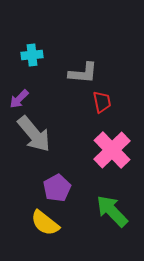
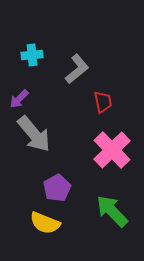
gray L-shape: moved 6 px left, 4 px up; rotated 44 degrees counterclockwise
red trapezoid: moved 1 px right
yellow semicircle: rotated 16 degrees counterclockwise
